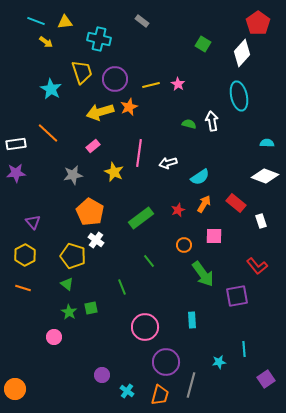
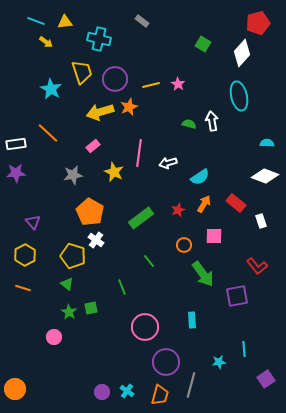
red pentagon at (258, 23): rotated 20 degrees clockwise
purple circle at (102, 375): moved 17 px down
